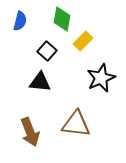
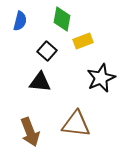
yellow rectangle: rotated 24 degrees clockwise
